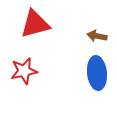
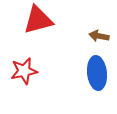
red triangle: moved 3 px right, 4 px up
brown arrow: moved 2 px right
